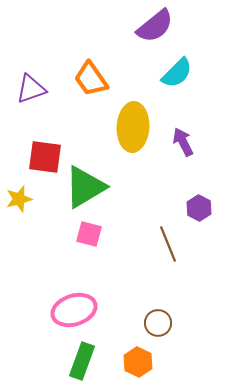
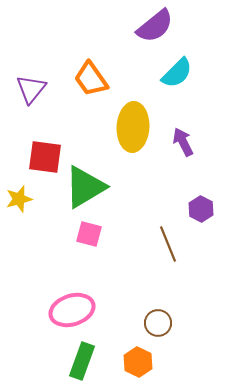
purple triangle: rotated 32 degrees counterclockwise
purple hexagon: moved 2 px right, 1 px down
pink ellipse: moved 2 px left
